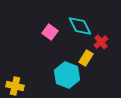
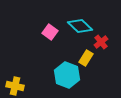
cyan diamond: rotated 20 degrees counterclockwise
